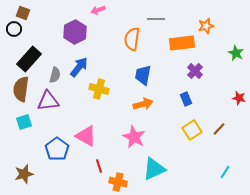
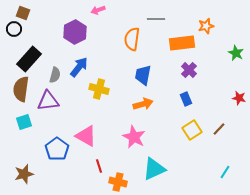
purple cross: moved 6 px left, 1 px up
